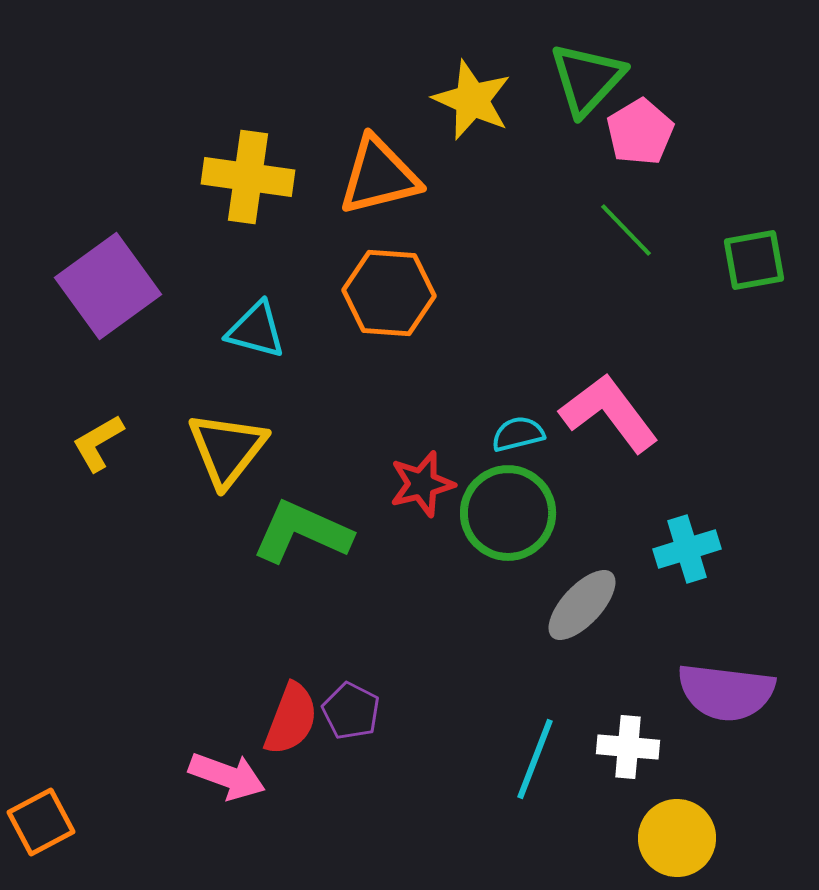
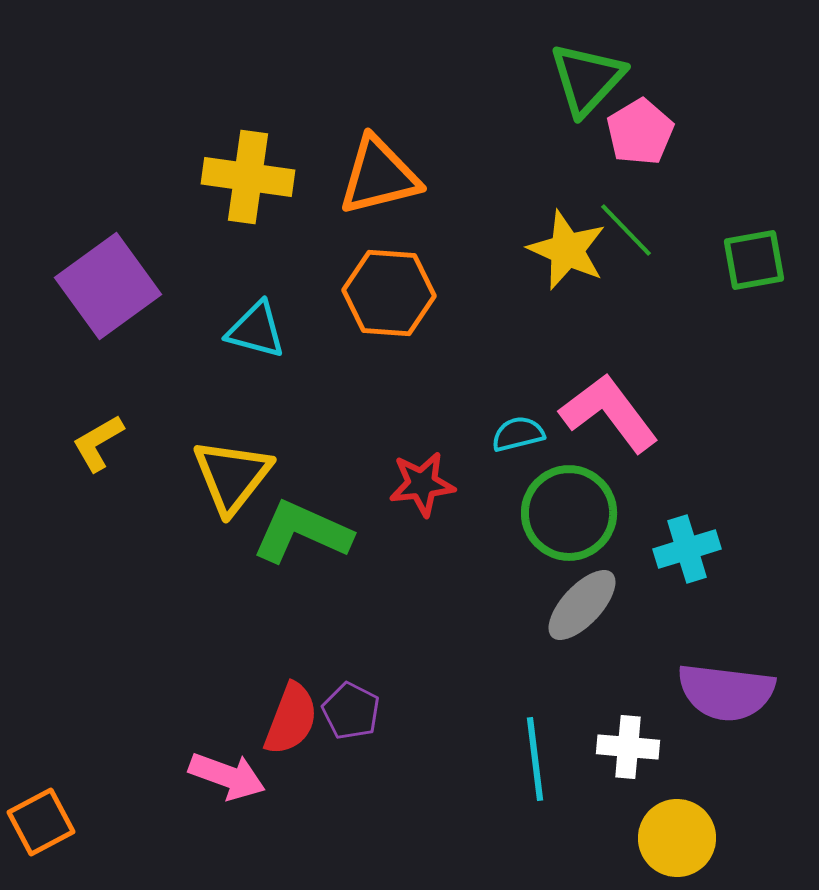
yellow star: moved 95 px right, 150 px down
yellow triangle: moved 5 px right, 27 px down
red star: rotated 8 degrees clockwise
green circle: moved 61 px right
cyan line: rotated 28 degrees counterclockwise
